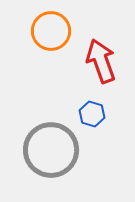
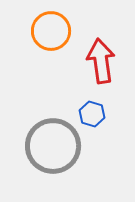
red arrow: rotated 12 degrees clockwise
gray circle: moved 2 px right, 4 px up
